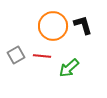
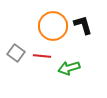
gray square: moved 2 px up; rotated 24 degrees counterclockwise
green arrow: rotated 25 degrees clockwise
